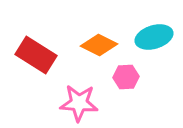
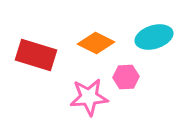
orange diamond: moved 3 px left, 2 px up
red rectangle: rotated 15 degrees counterclockwise
pink star: moved 10 px right, 6 px up; rotated 9 degrees counterclockwise
